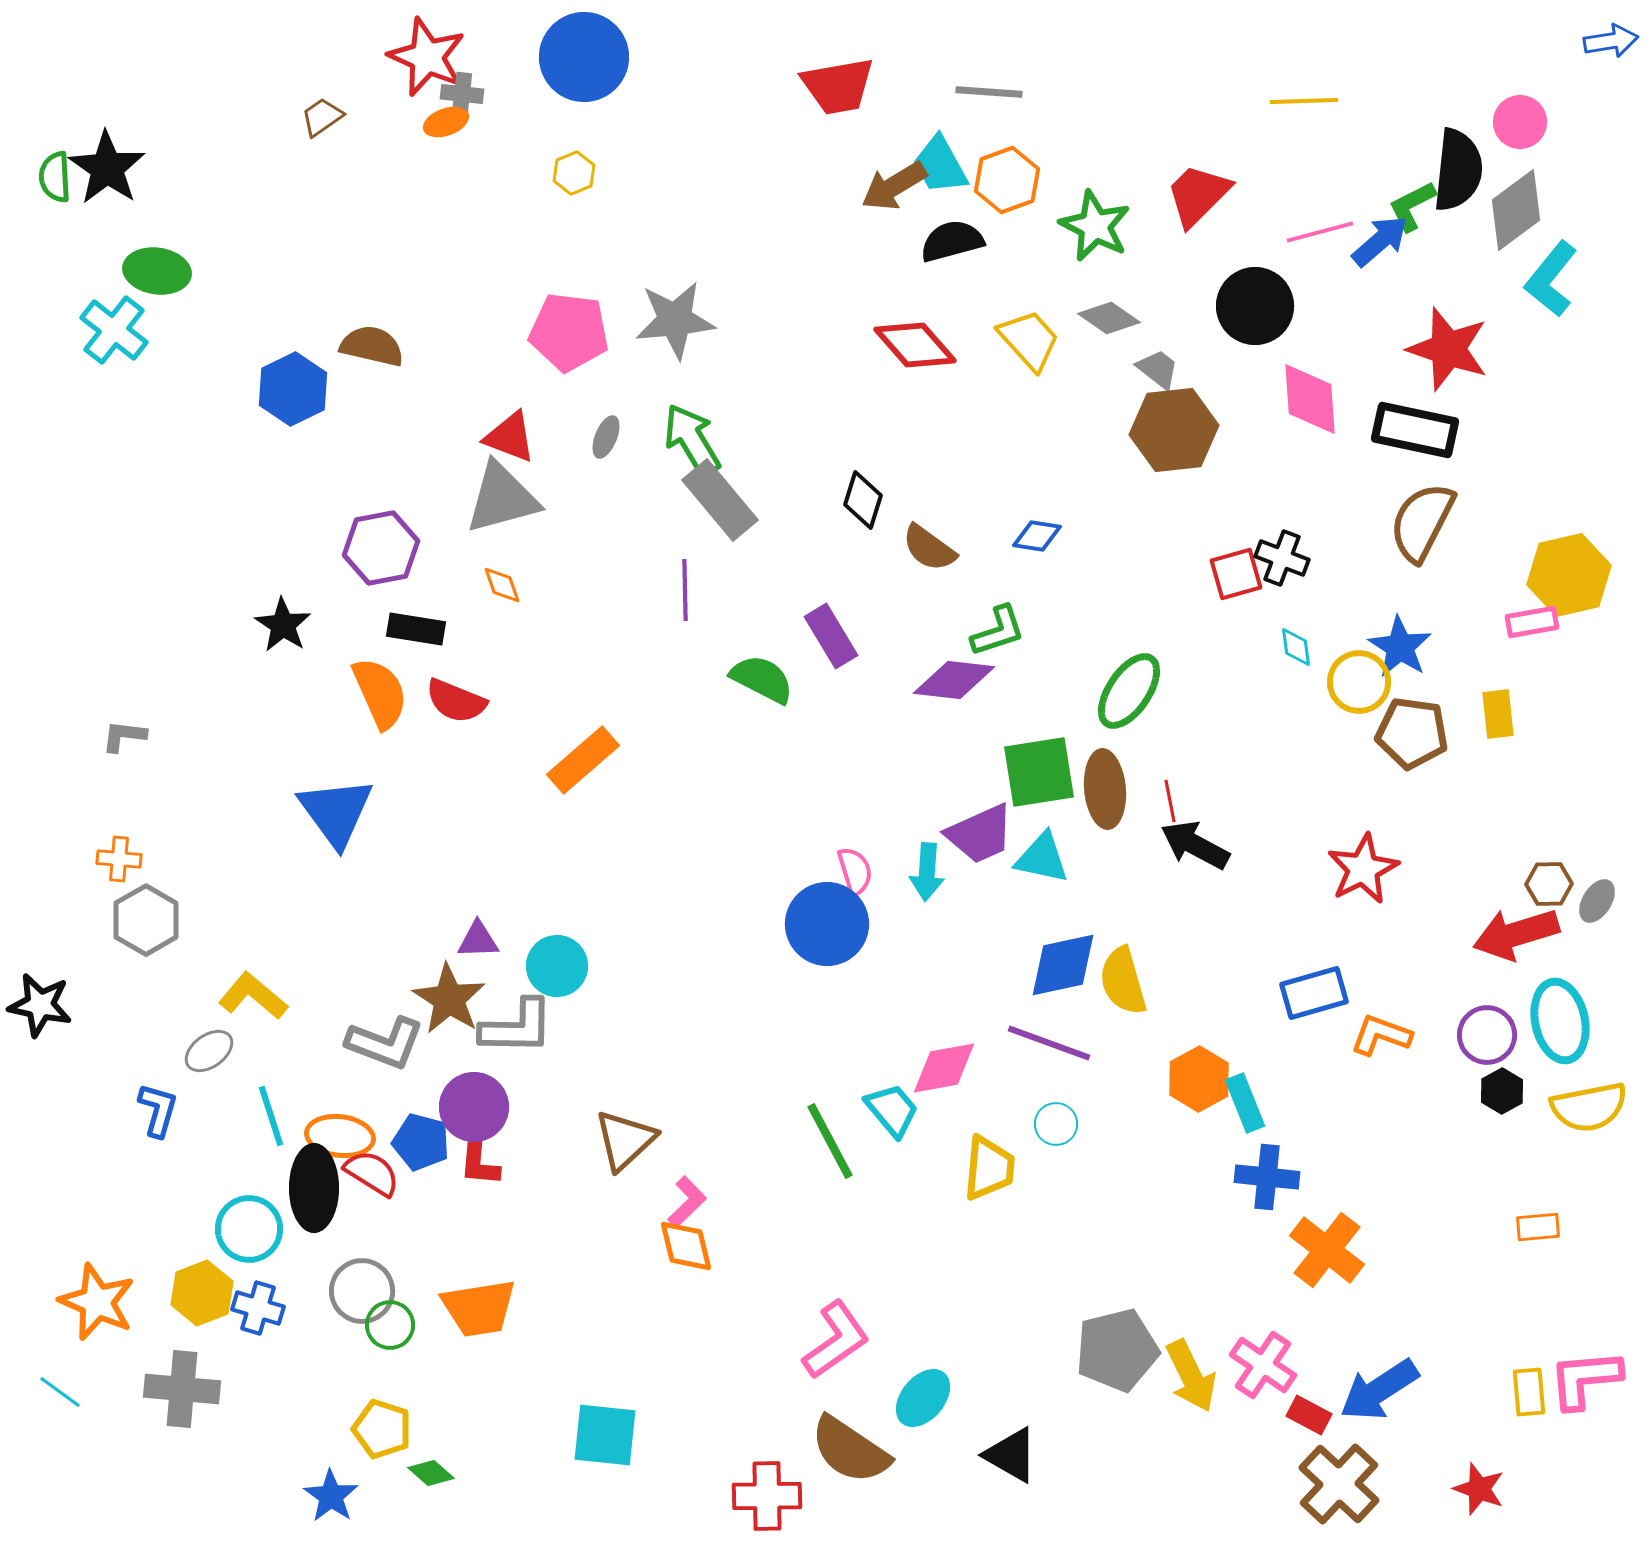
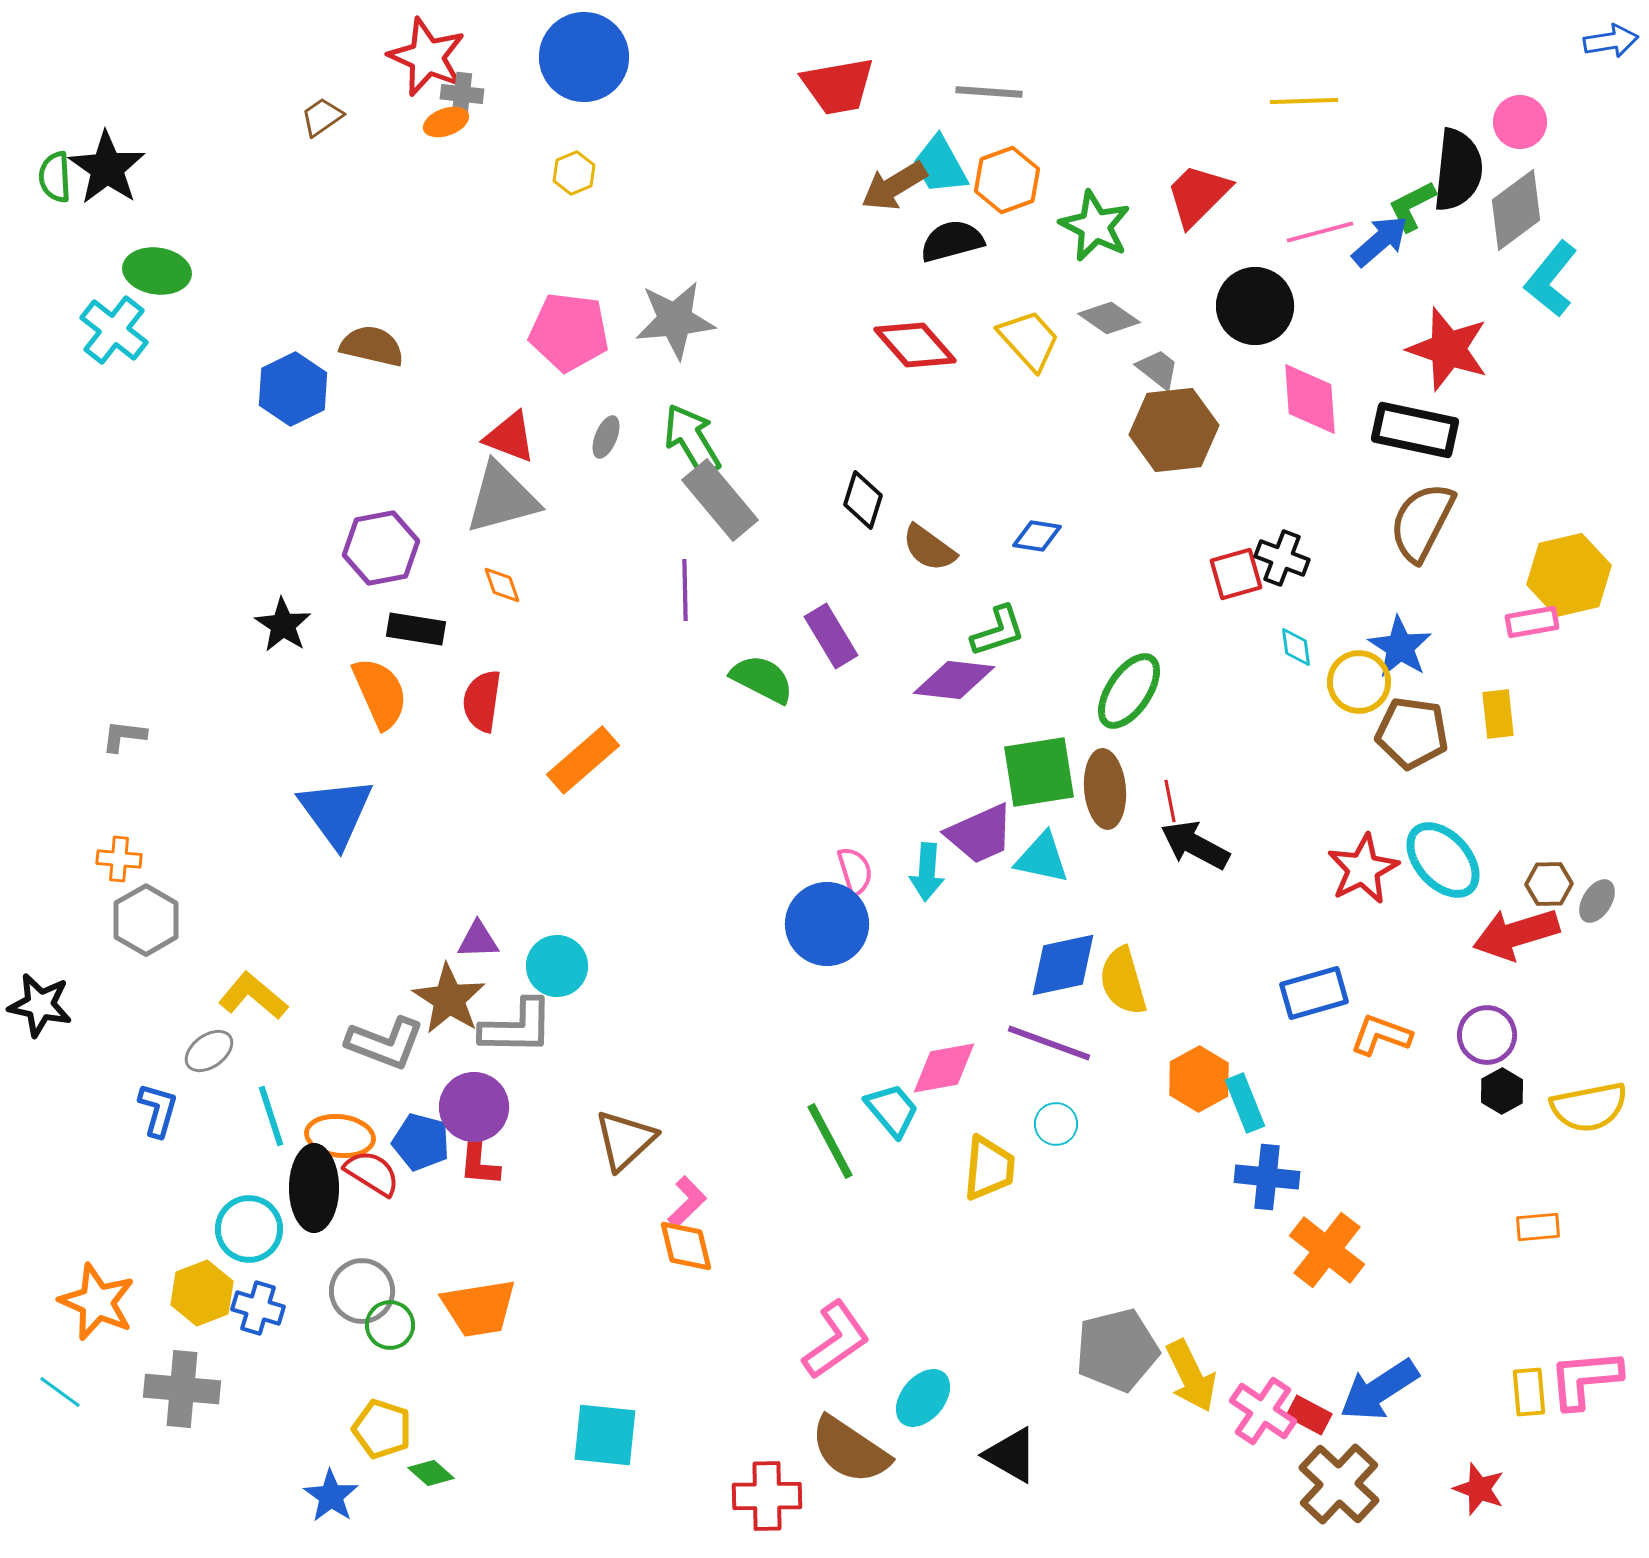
red semicircle at (456, 701): moved 26 px right; rotated 76 degrees clockwise
cyan ellipse at (1560, 1021): moved 117 px left, 161 px up; rotated 30 degrees counterclockwise
pink cross at (1263, 1365): moved 46 px down
